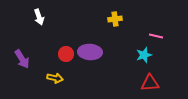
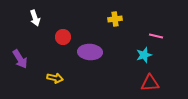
white arrow: moved 4 px left, 1 px down
red circle: moved 3 px left, 17 px up
purple arrow: moved 2 px left
